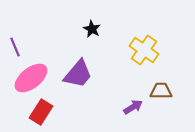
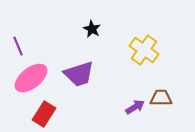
purple line: moved 3 px right, 1 px up
purple trapezoid: moved 1 px right; rotated 32 degrees clockwise
brown trapezoid: moved 7 px down
purple arrow: moved 2 px right
red rectangle: moved 3 px right, 2 px down
